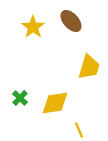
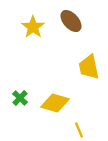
yellow trapezoid: rotated 152 degrees clockwise
yellow diamond: rotated 24 degrees clockwise
